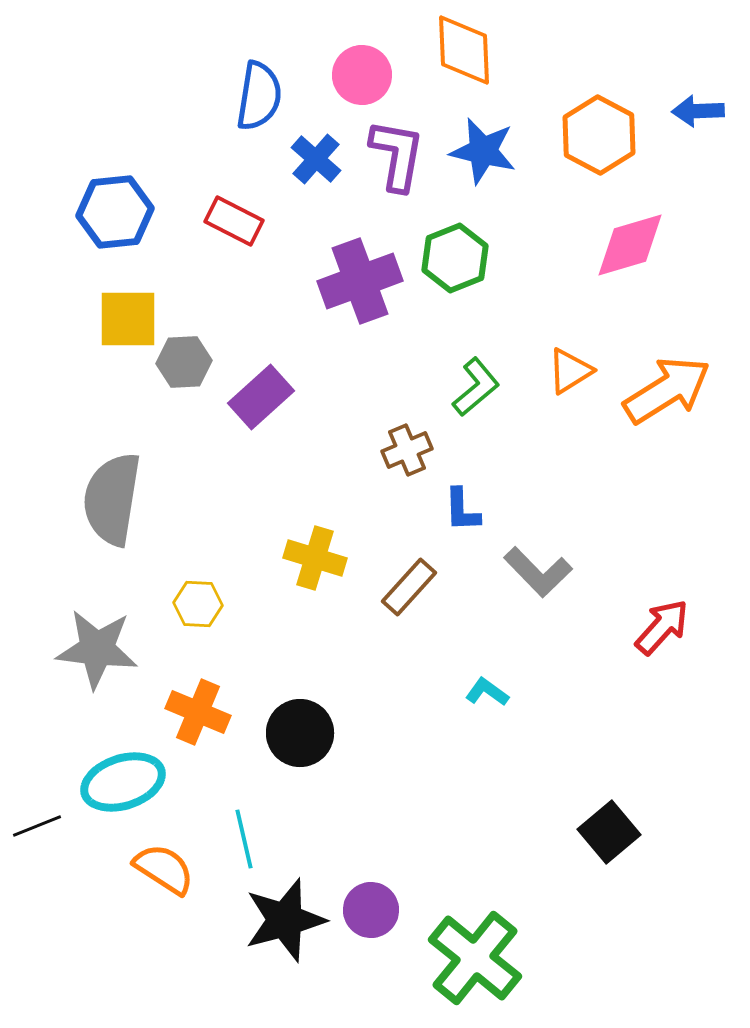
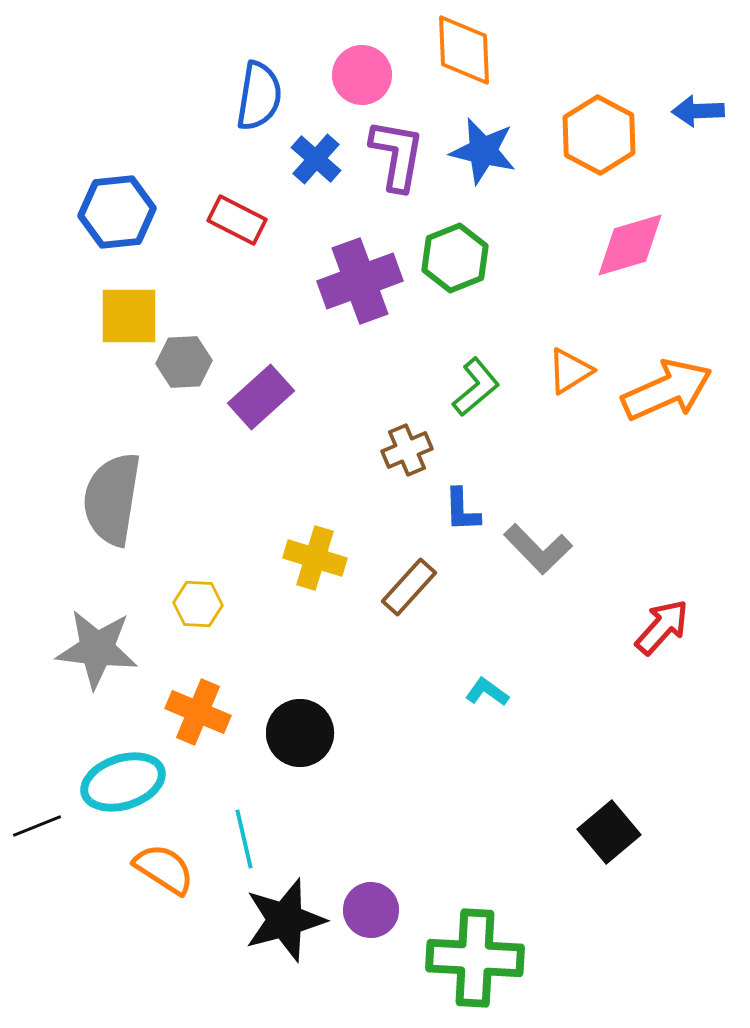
blue hexagon: moved 2 px right
red rectangle: moved 3 px right, 1 px up
yellow square: moved 1 px right, 3 px up
orange arrow: rotated 8 degrees clockwise
gray L-shape: moved 23 px up
green cross: rotated 36 degrees counterclockwise
